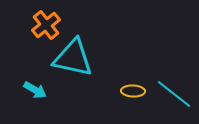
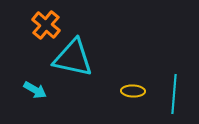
orange cross: rotated 12 degrees counterclockwise
cyan line: rotated 57 degrees clockwise
